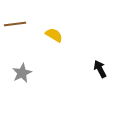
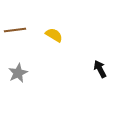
brown line: moved 6 px down
gray star: moved 4 px left
